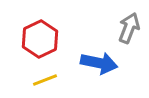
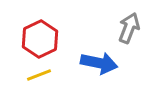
yellow line: moved 6 px left, 5 px up
